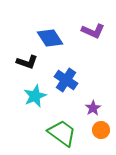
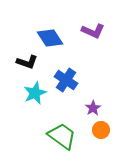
cyan star: moved 3 px up
green trapezoid: moved 3 px down
